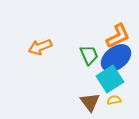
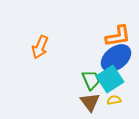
orange L-shape: rotated 16 degrees clockwise
orange arrow: rotated 45 degrees counterclockwise
green trapezoid: moved 2 px right, 25 px down
